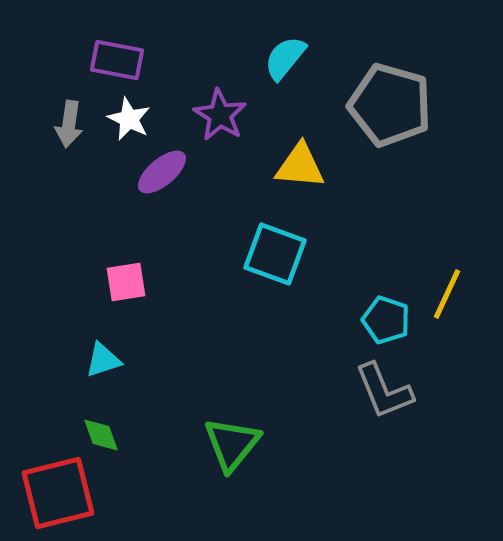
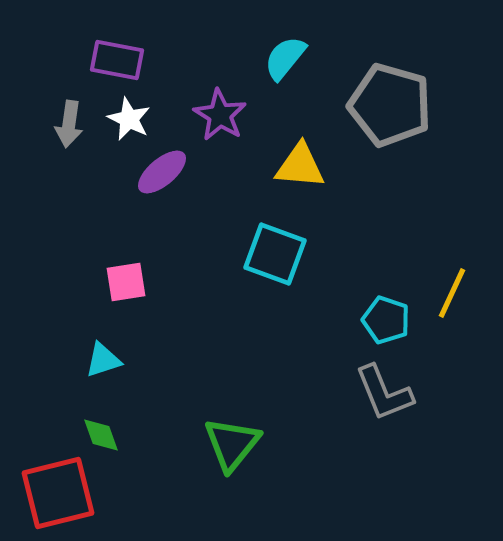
yellow line: moved 5 px right, 1 px up
gray L-shape: moved 2 px down
